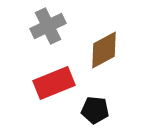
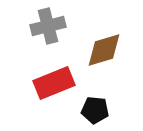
gray cross: rotated 12 degrees clockwise
brown diamond: rotated 12 degrees clockwise
